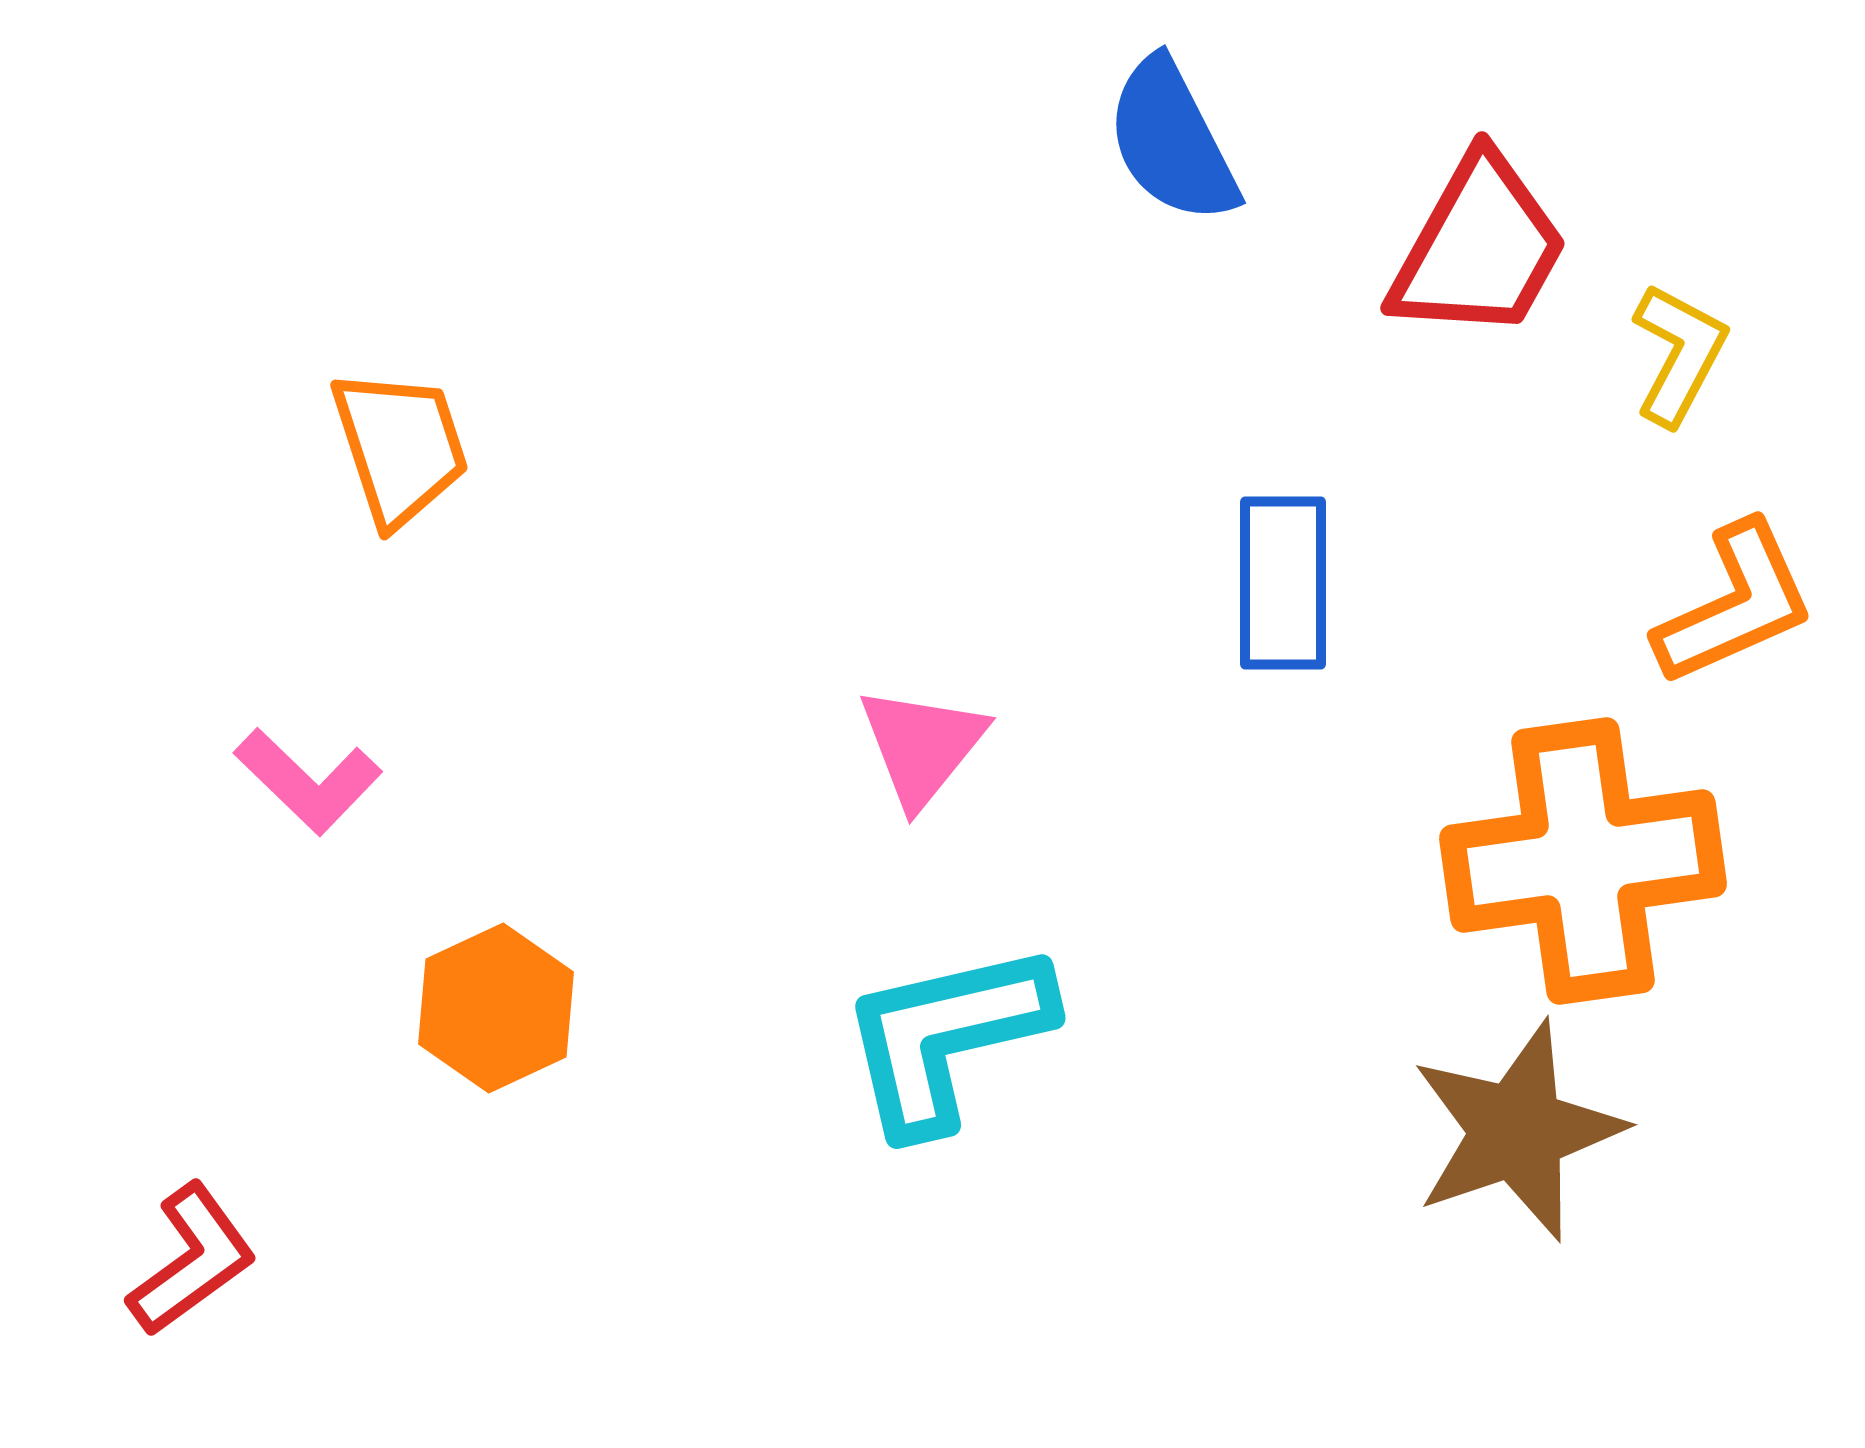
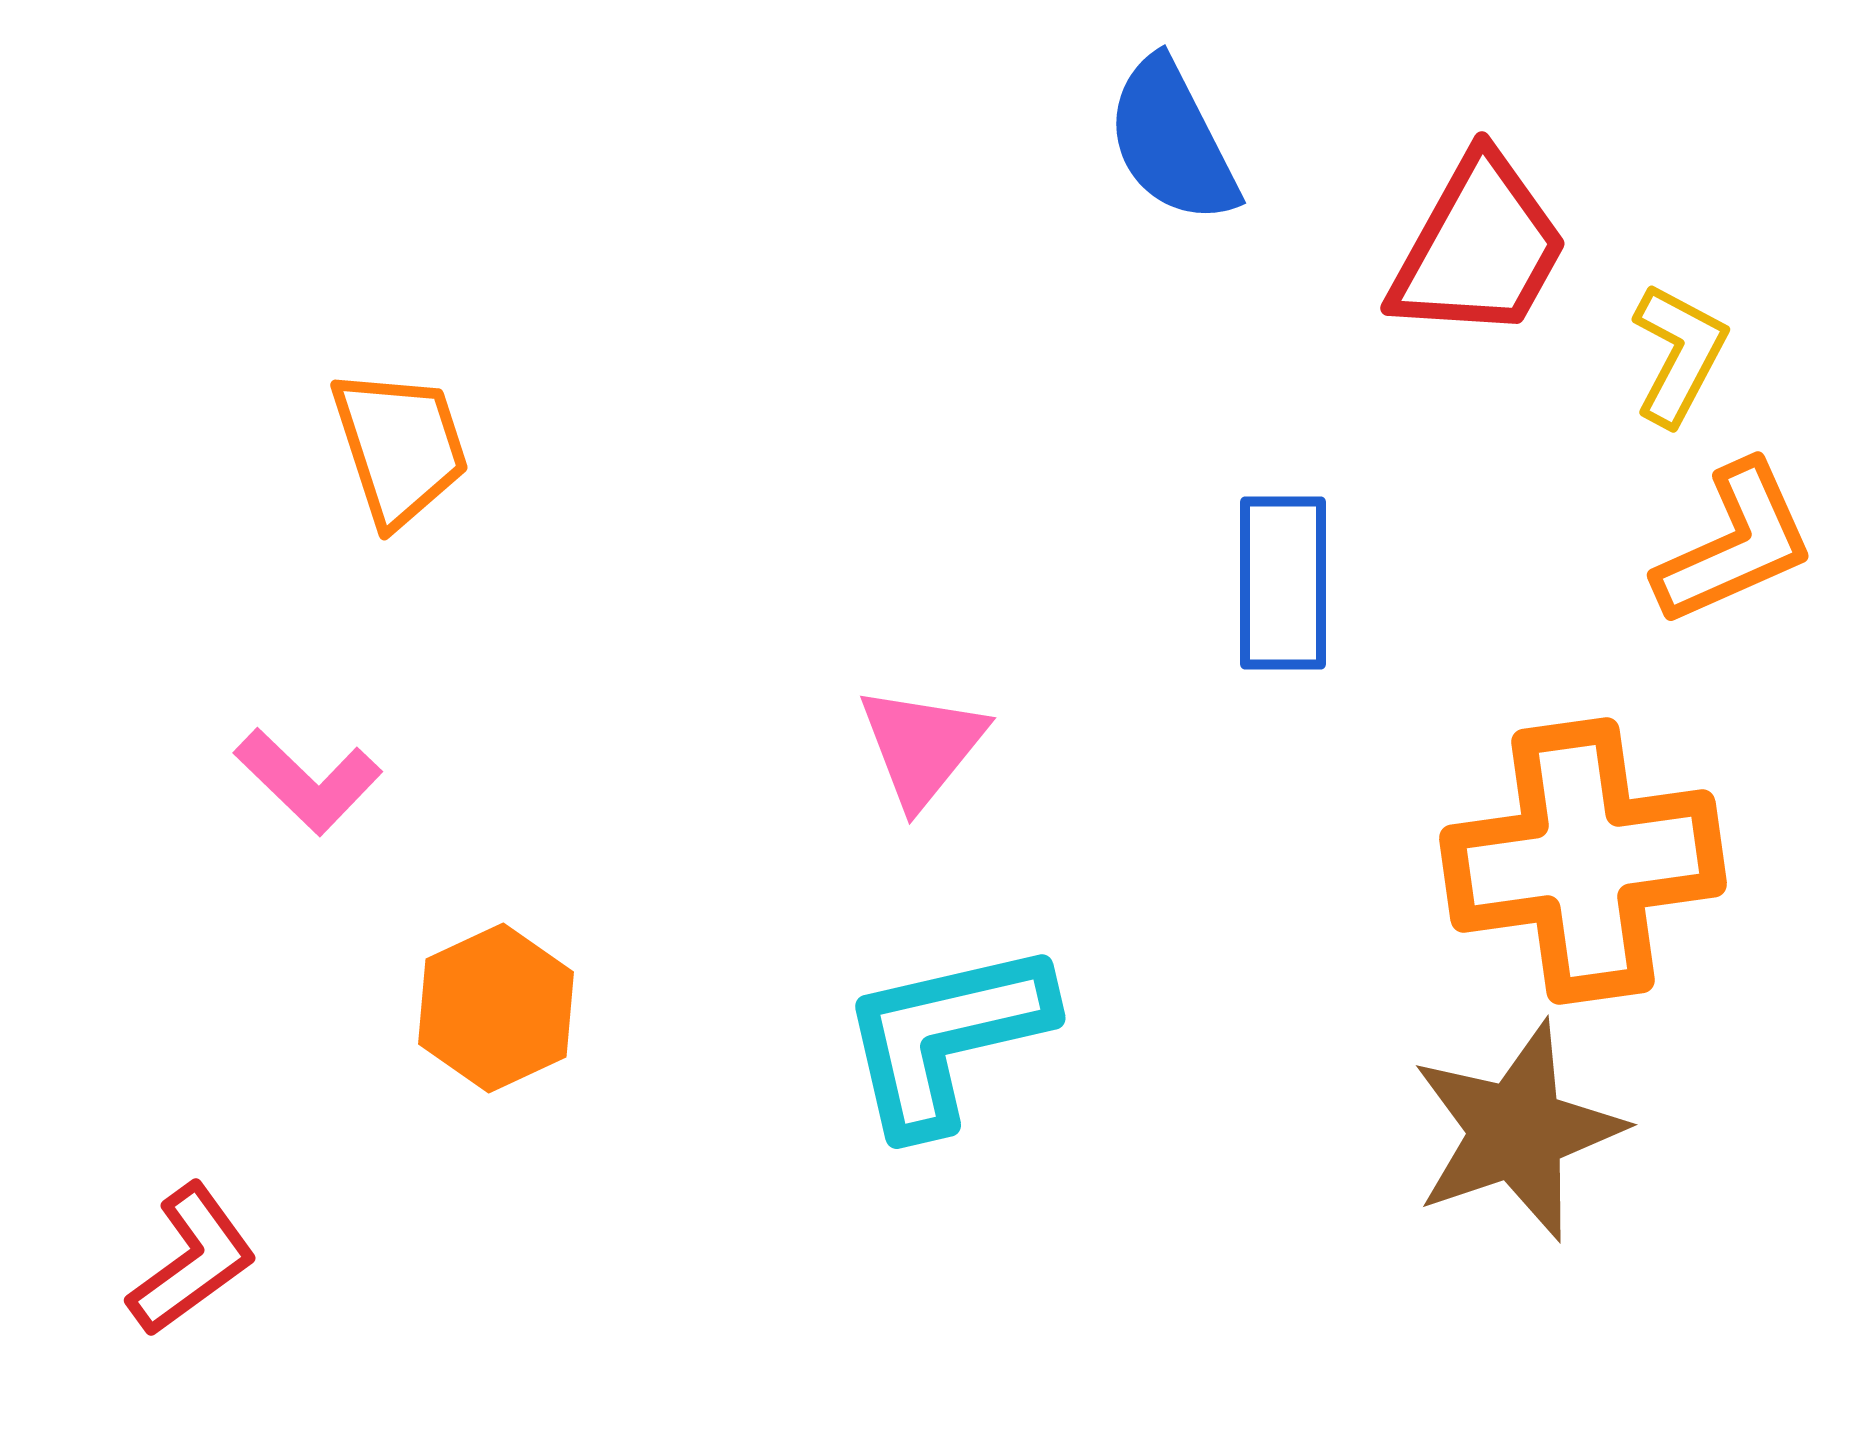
orange L-shape: moved 60 px up
